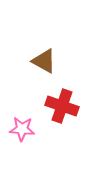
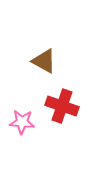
pink star: moved 7 px up
